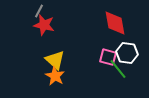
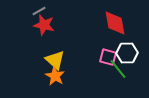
gray line: rotated 32 degrees clockwise
white hexagon: rotated 10 degrees counterclockwise
